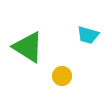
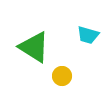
green triangle: moved 6 px right
